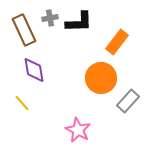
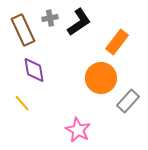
black L-shape: rotated 32 degrees counterclockwise
brown rectangle: moved 1 px left
